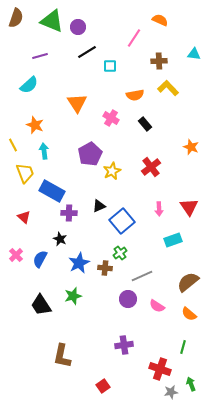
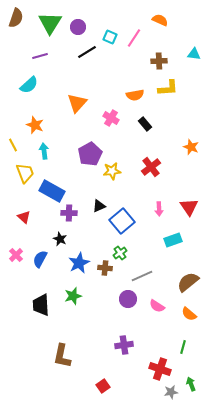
green triangle at (52, 21): moved 2 px left, 2 px down; rotated 40 degrees clockwise
cyan square at (110, 66): moved 29 px up; rotated 24 degrees clockwise
yellow L-shape at (168, 88): rotated 130 degrees clockwise
orange triangle at (77, 103): rotated 15 degrees clockwise
yellow star at (112, 171): rotated 18 degrees clockwise
black trapezoid at (41, 305): rotated 30 degrees clockwise
